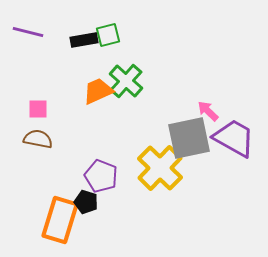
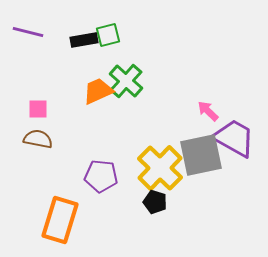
gray square: moved 12 px right, 17 px down
purple pentagon: rotated 16 degrees counterclockwise
black pentagon: moved 69 px right
